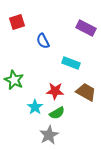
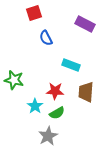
red square: moved 17 px right, 9 px up
purple rectangle: moved 1 px left, 4 px up
blue semicircle: moved 3 px right, 3 px up
cyan rectangle: moved 2 px down
green star: rotated 12 degrees counterclockwise
brown trapezoid: rotated 115 degrees counterclockwise
cyan star: moved 1 px up
gray star: moved 1 px left, 1 px down
